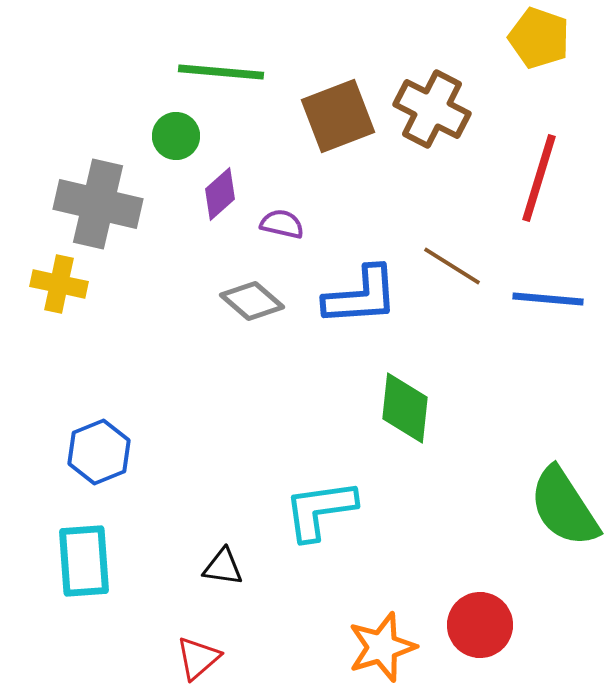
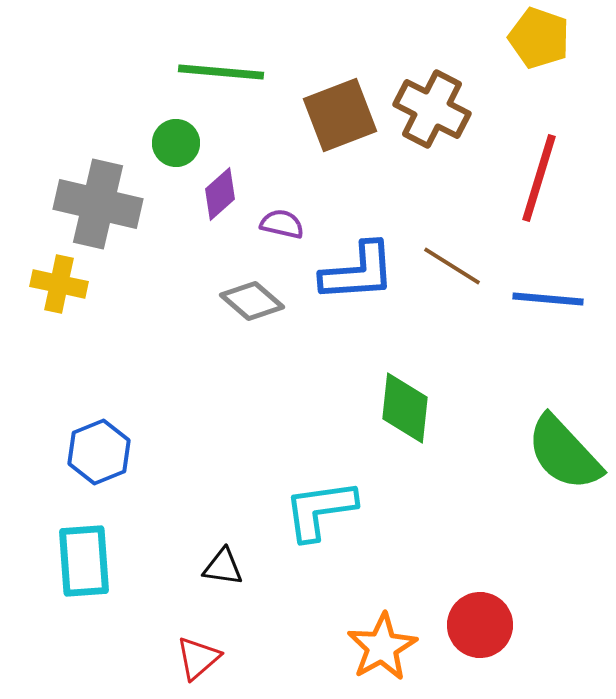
brown square: moved 2 px right, 1 px up
green circle: moved 7 px down
blue L-shape: moved 3 px left, 24 px up
green semicircle: moved 54 px up; rotated 10 degrees counterclockwise
orange star: rotated 12 degrees counterclockwise
